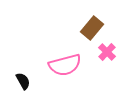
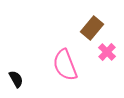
pink semicircle: rotated 84 degrees clockwise
black semicircle: moved 7 px left, 2 px up
